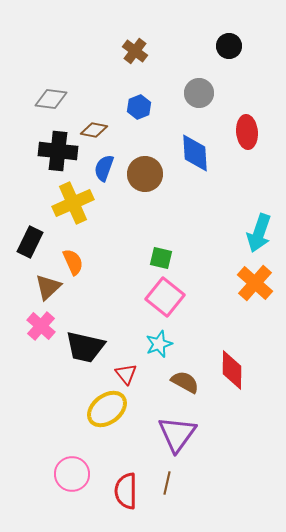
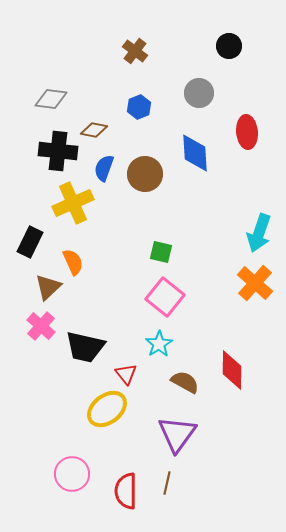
green square: moved 6 px up
cyan star: rotated 12 degrees counterclockwise
